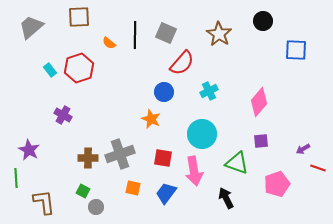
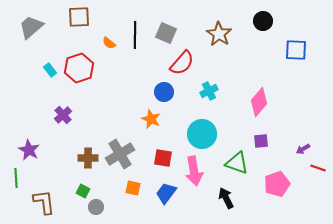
purple cross: rotated 18 degrees clockwise
gray cross: rotated 12 degrees counterclockwise
